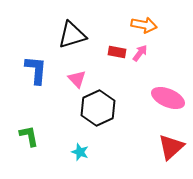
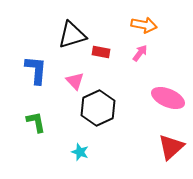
red rectangle: moved 16 px left
pink triangle: moved 2 px left, 2 px down
green L-shape: moved 7 px right, 14 px up
